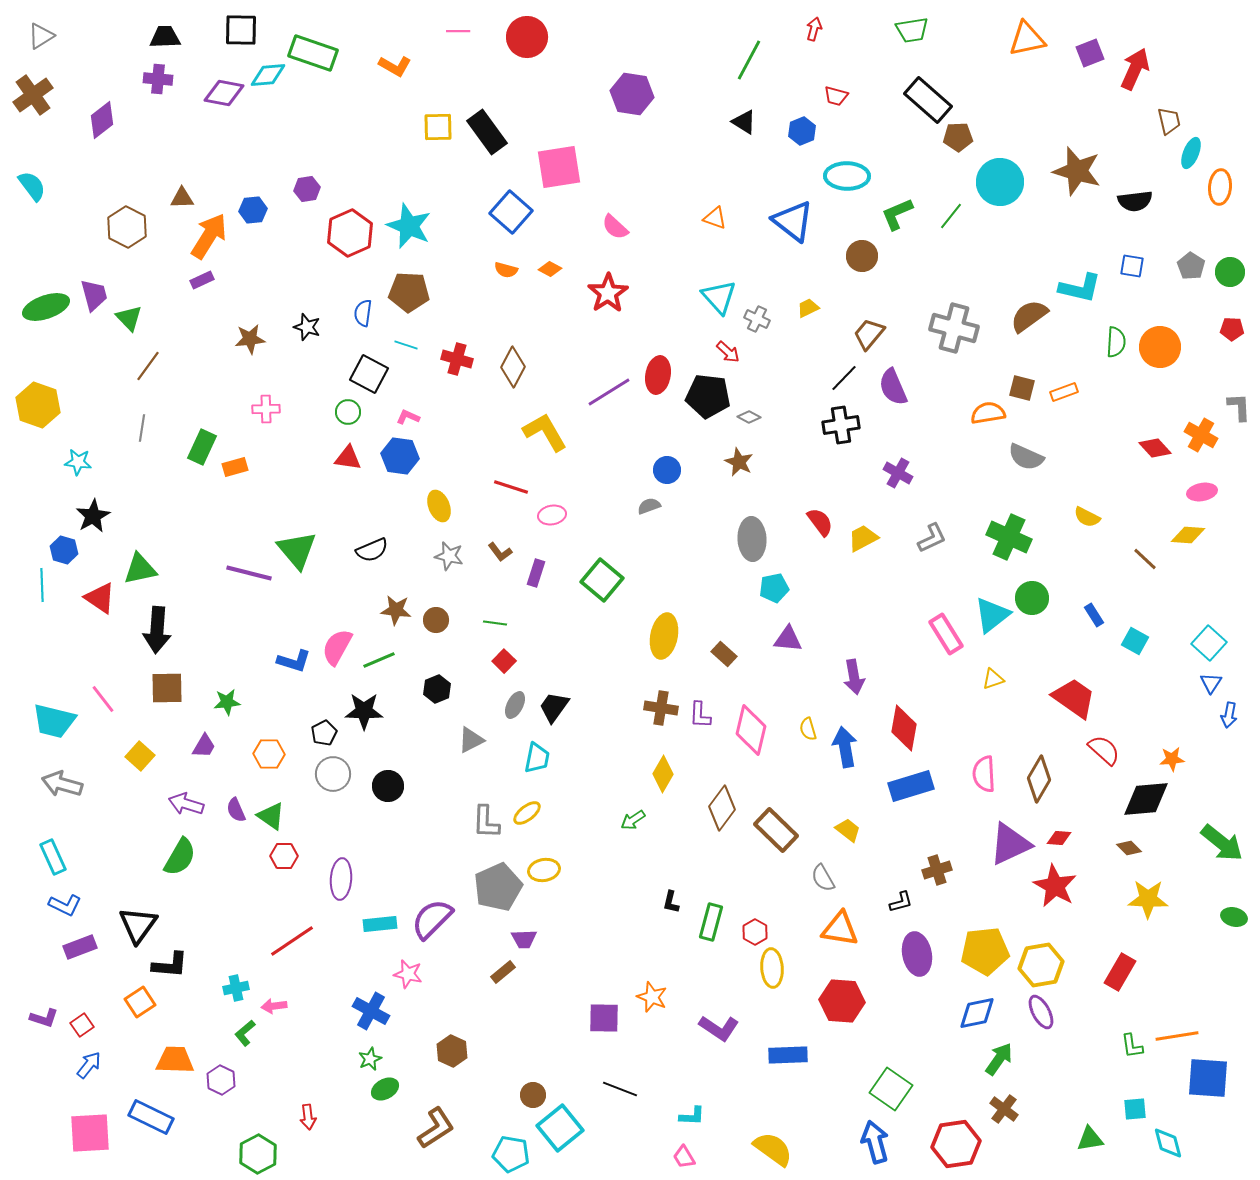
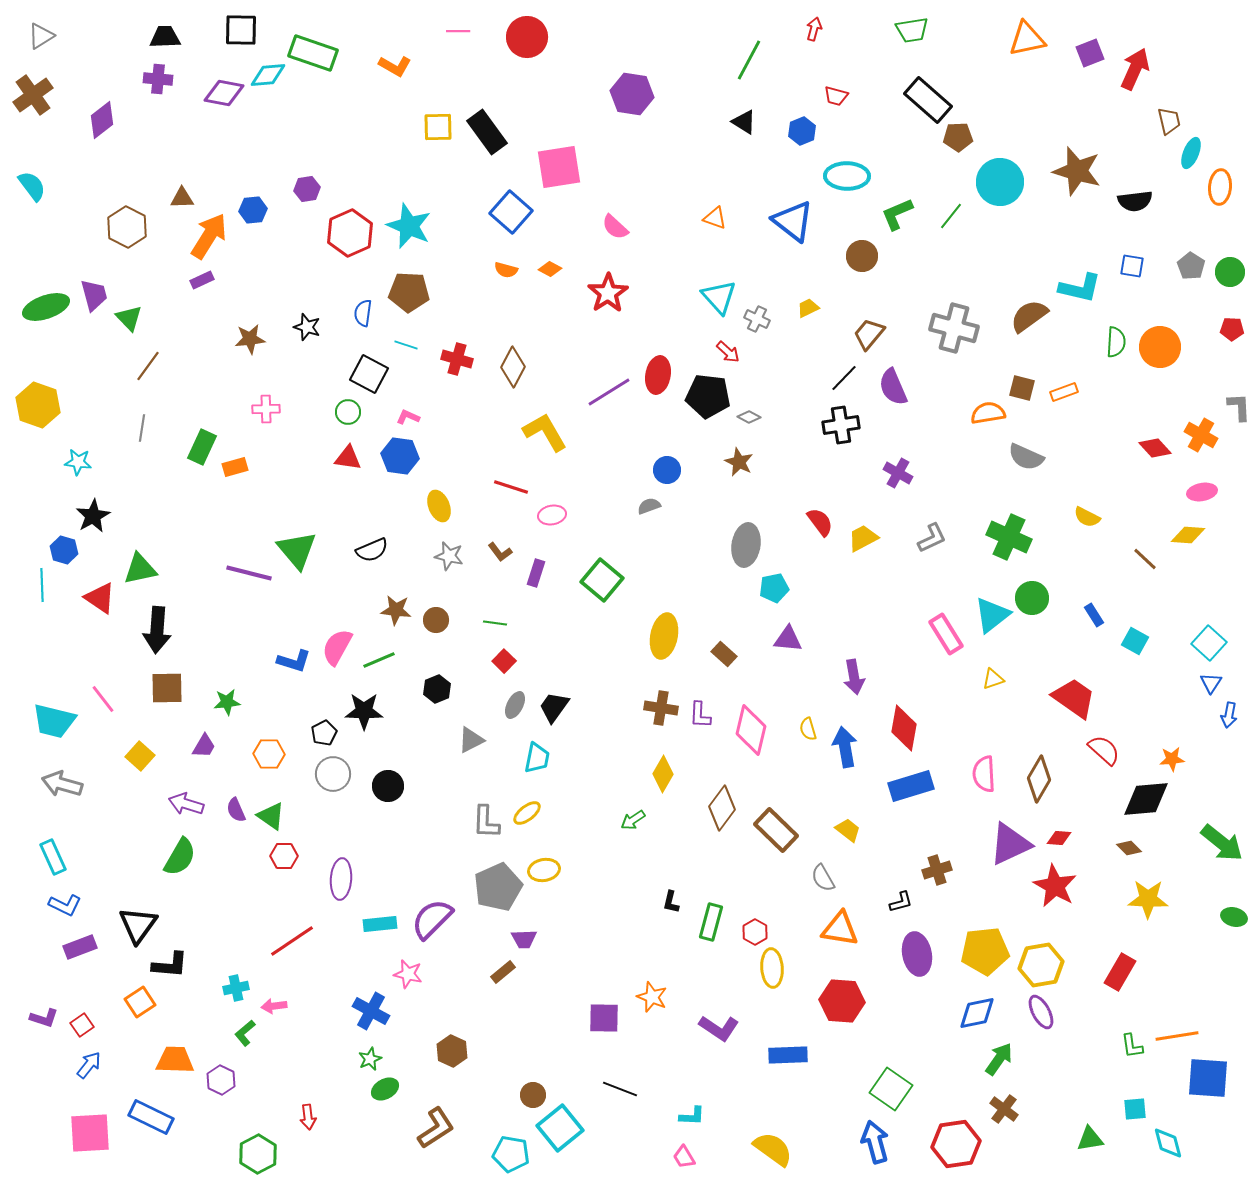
gray ellipse at (752, 539): moved 6 px left, 6 px down; rotated 12 degrees clockwise
